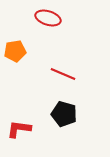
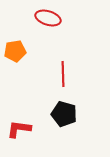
red line: rotated 65 degrees clockwise
